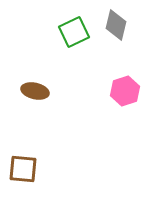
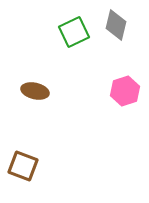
brown square: moved 3 px up; rotated 16 degrees clockwise
